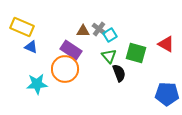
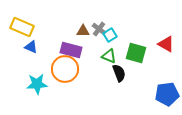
purple rectangle: rotated 20 degrees counterclockwise
green triangle: rotated 28 degrees counterclockwise
blue pentagon: rotated 10 degrees counterclockwise
